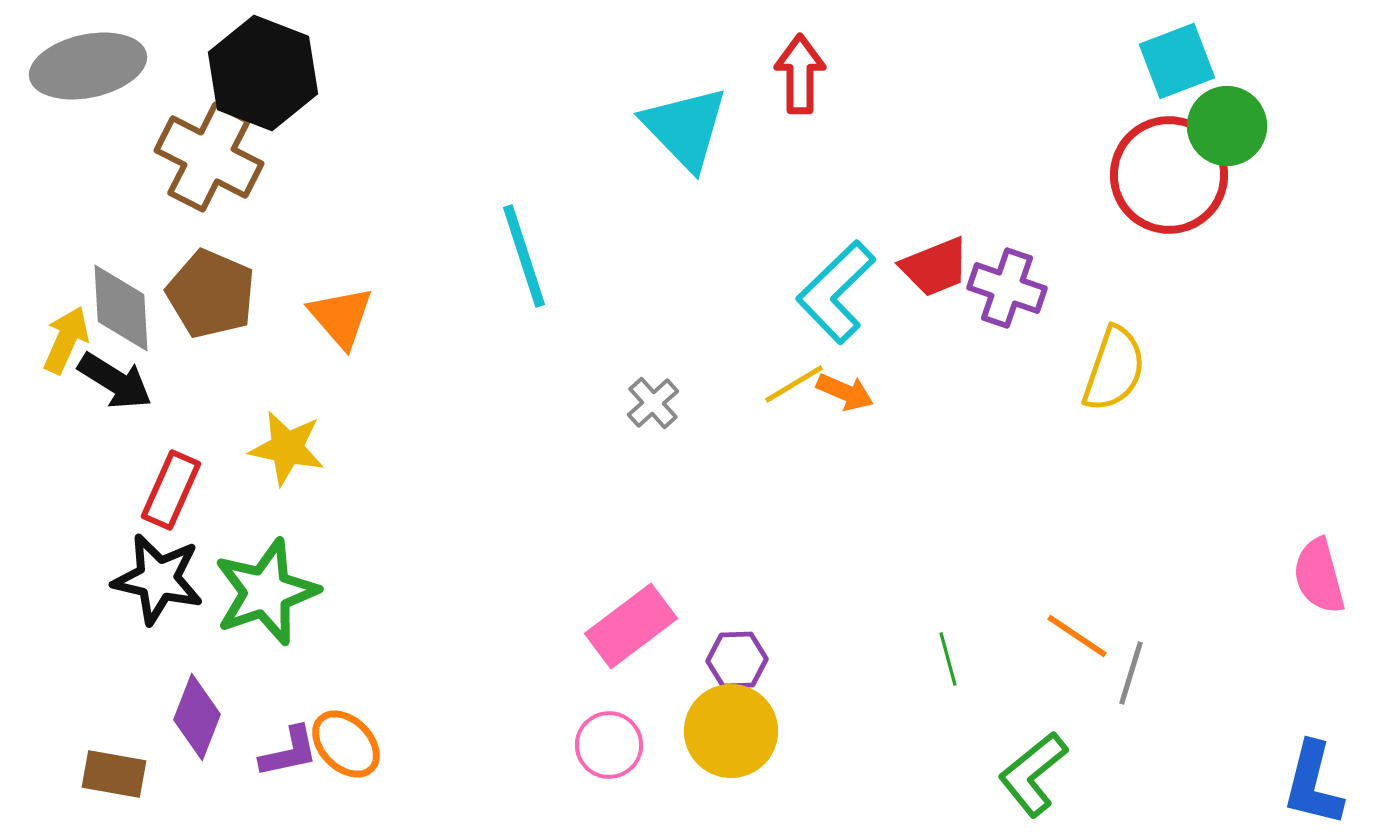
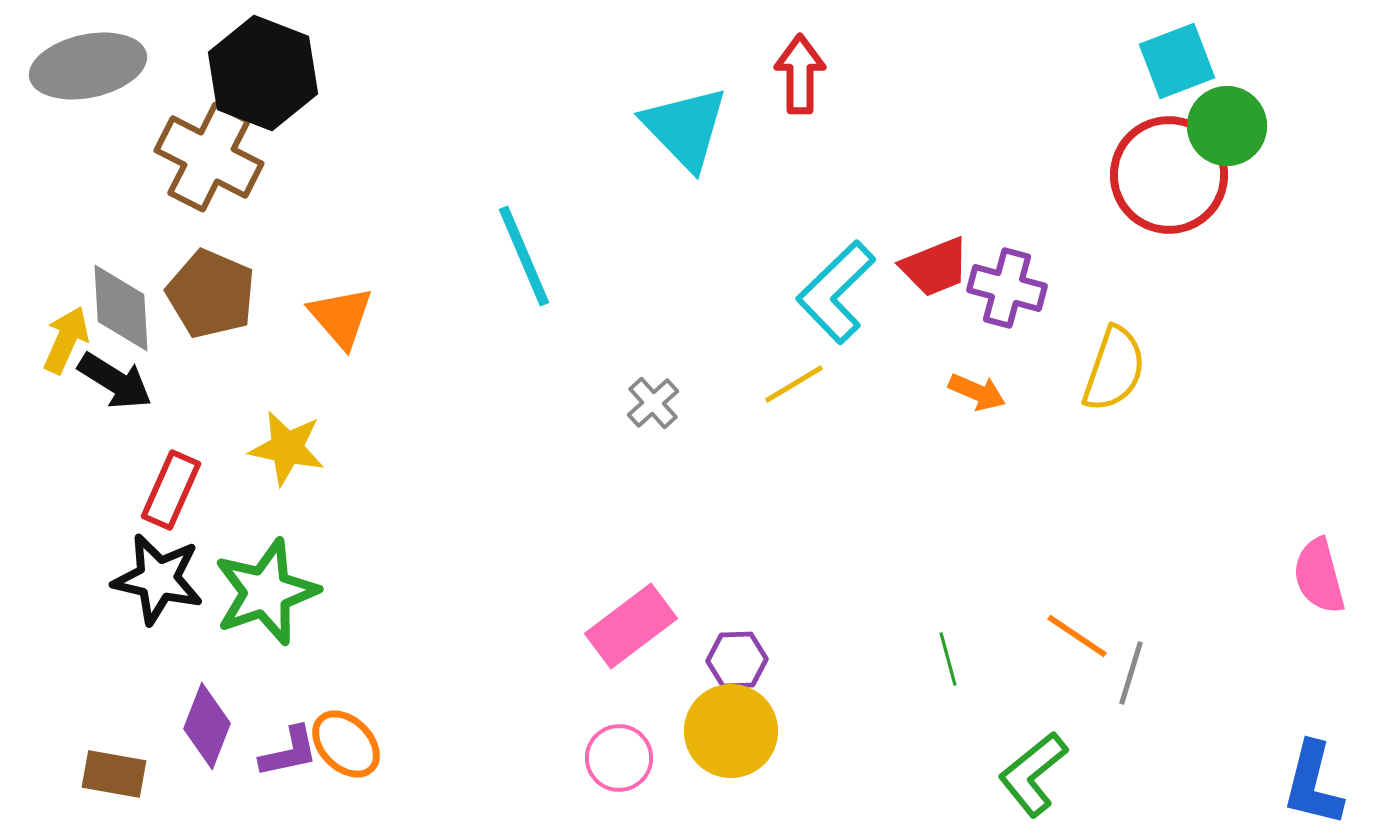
cyan line: rotated 5 degrees counterclockwise
purple cross: rotated 4 degrees counterclockwise
orange arrow: moved 132 px right
purple diamond: moved 10 px right, 9 px down
pink circle: moved 10 px right, 13 px down
